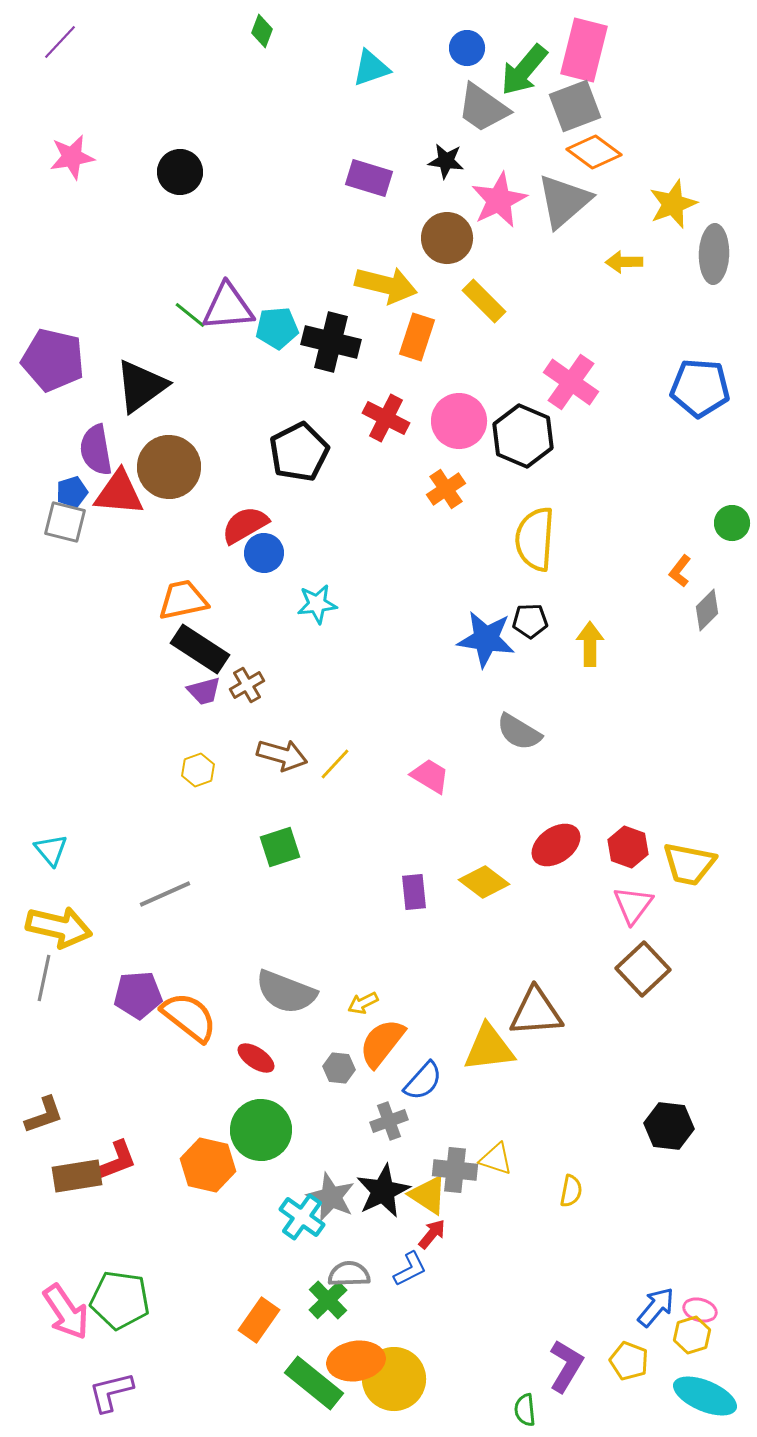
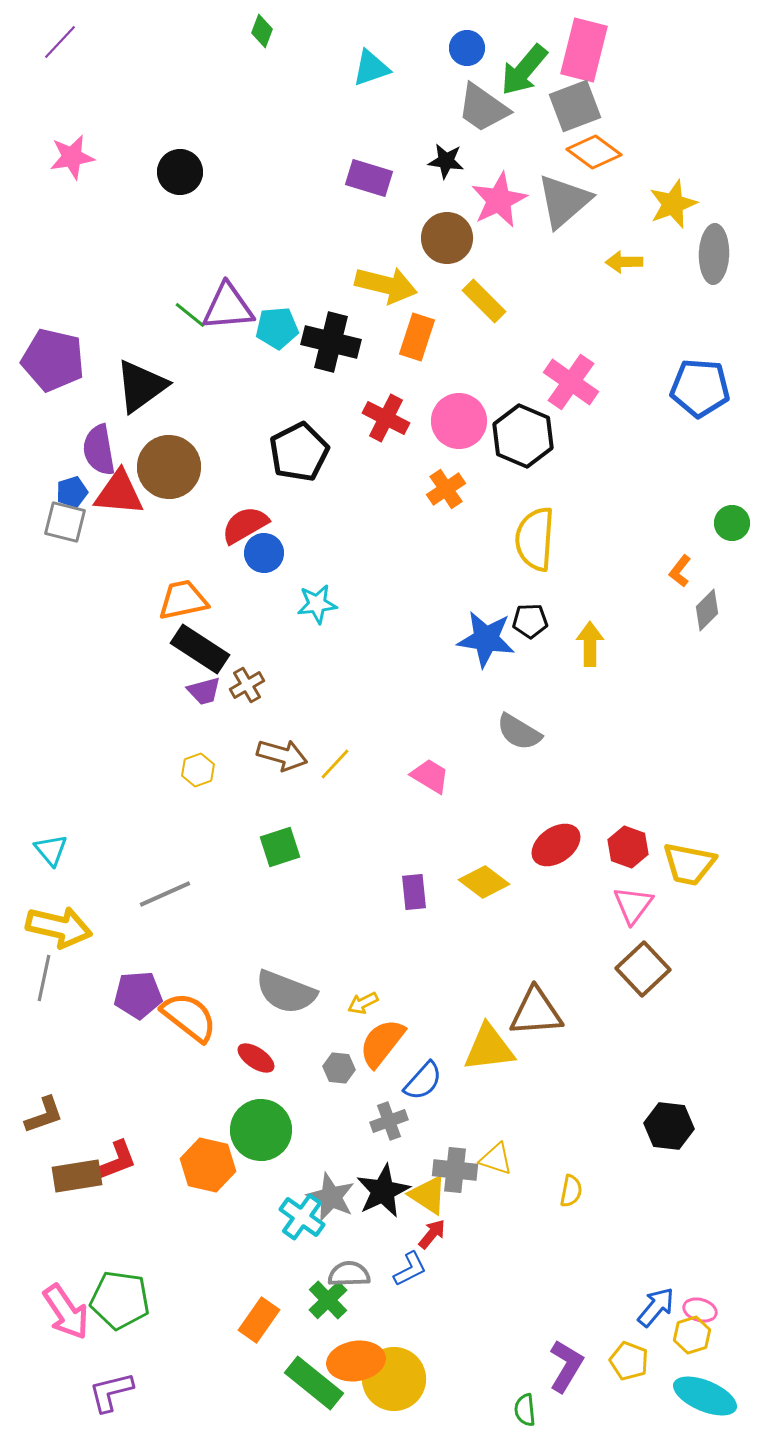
purple semicircle at (96, 450): moved 3 px right
